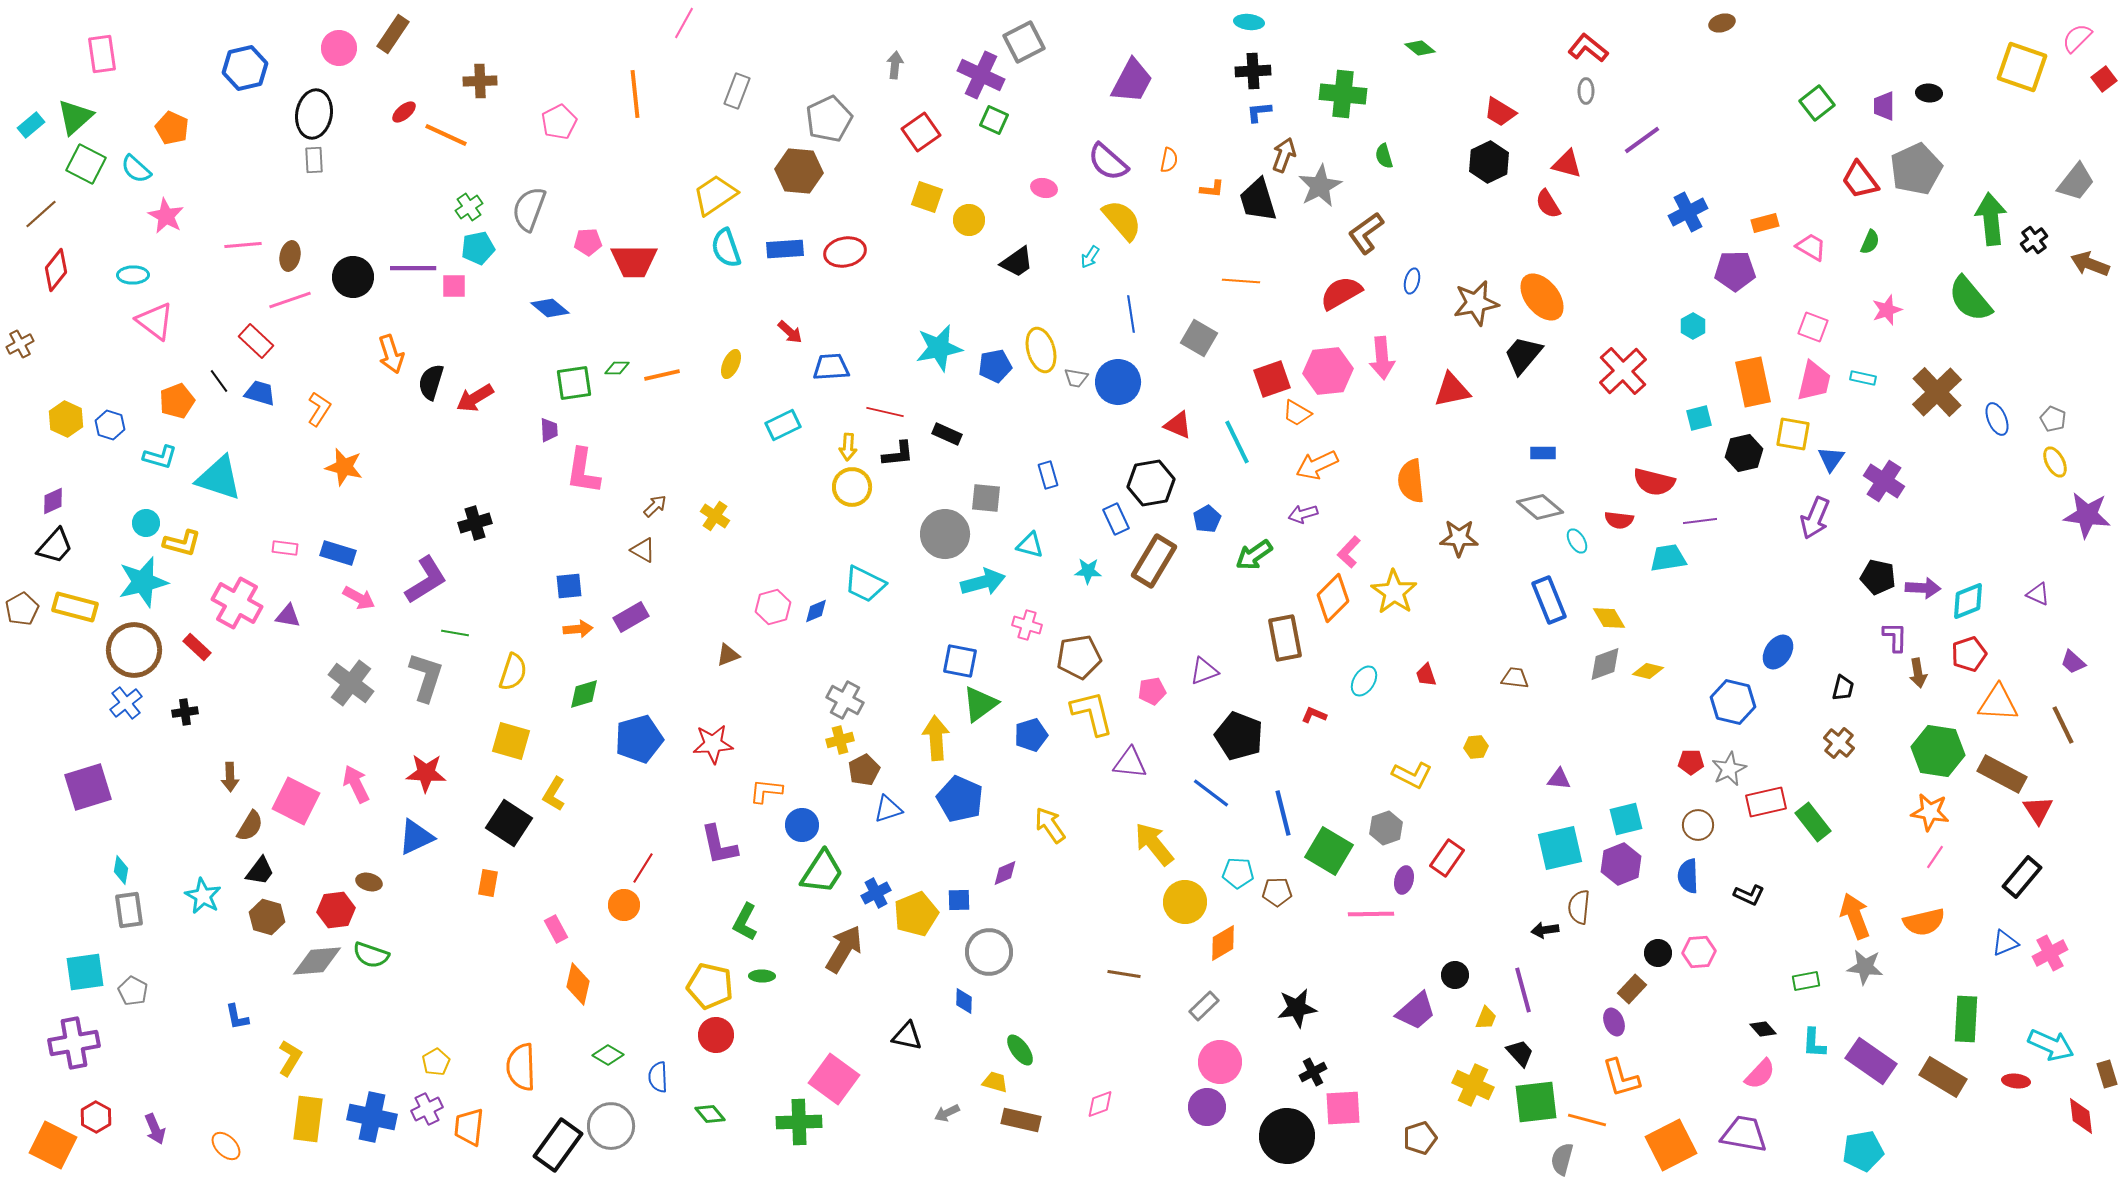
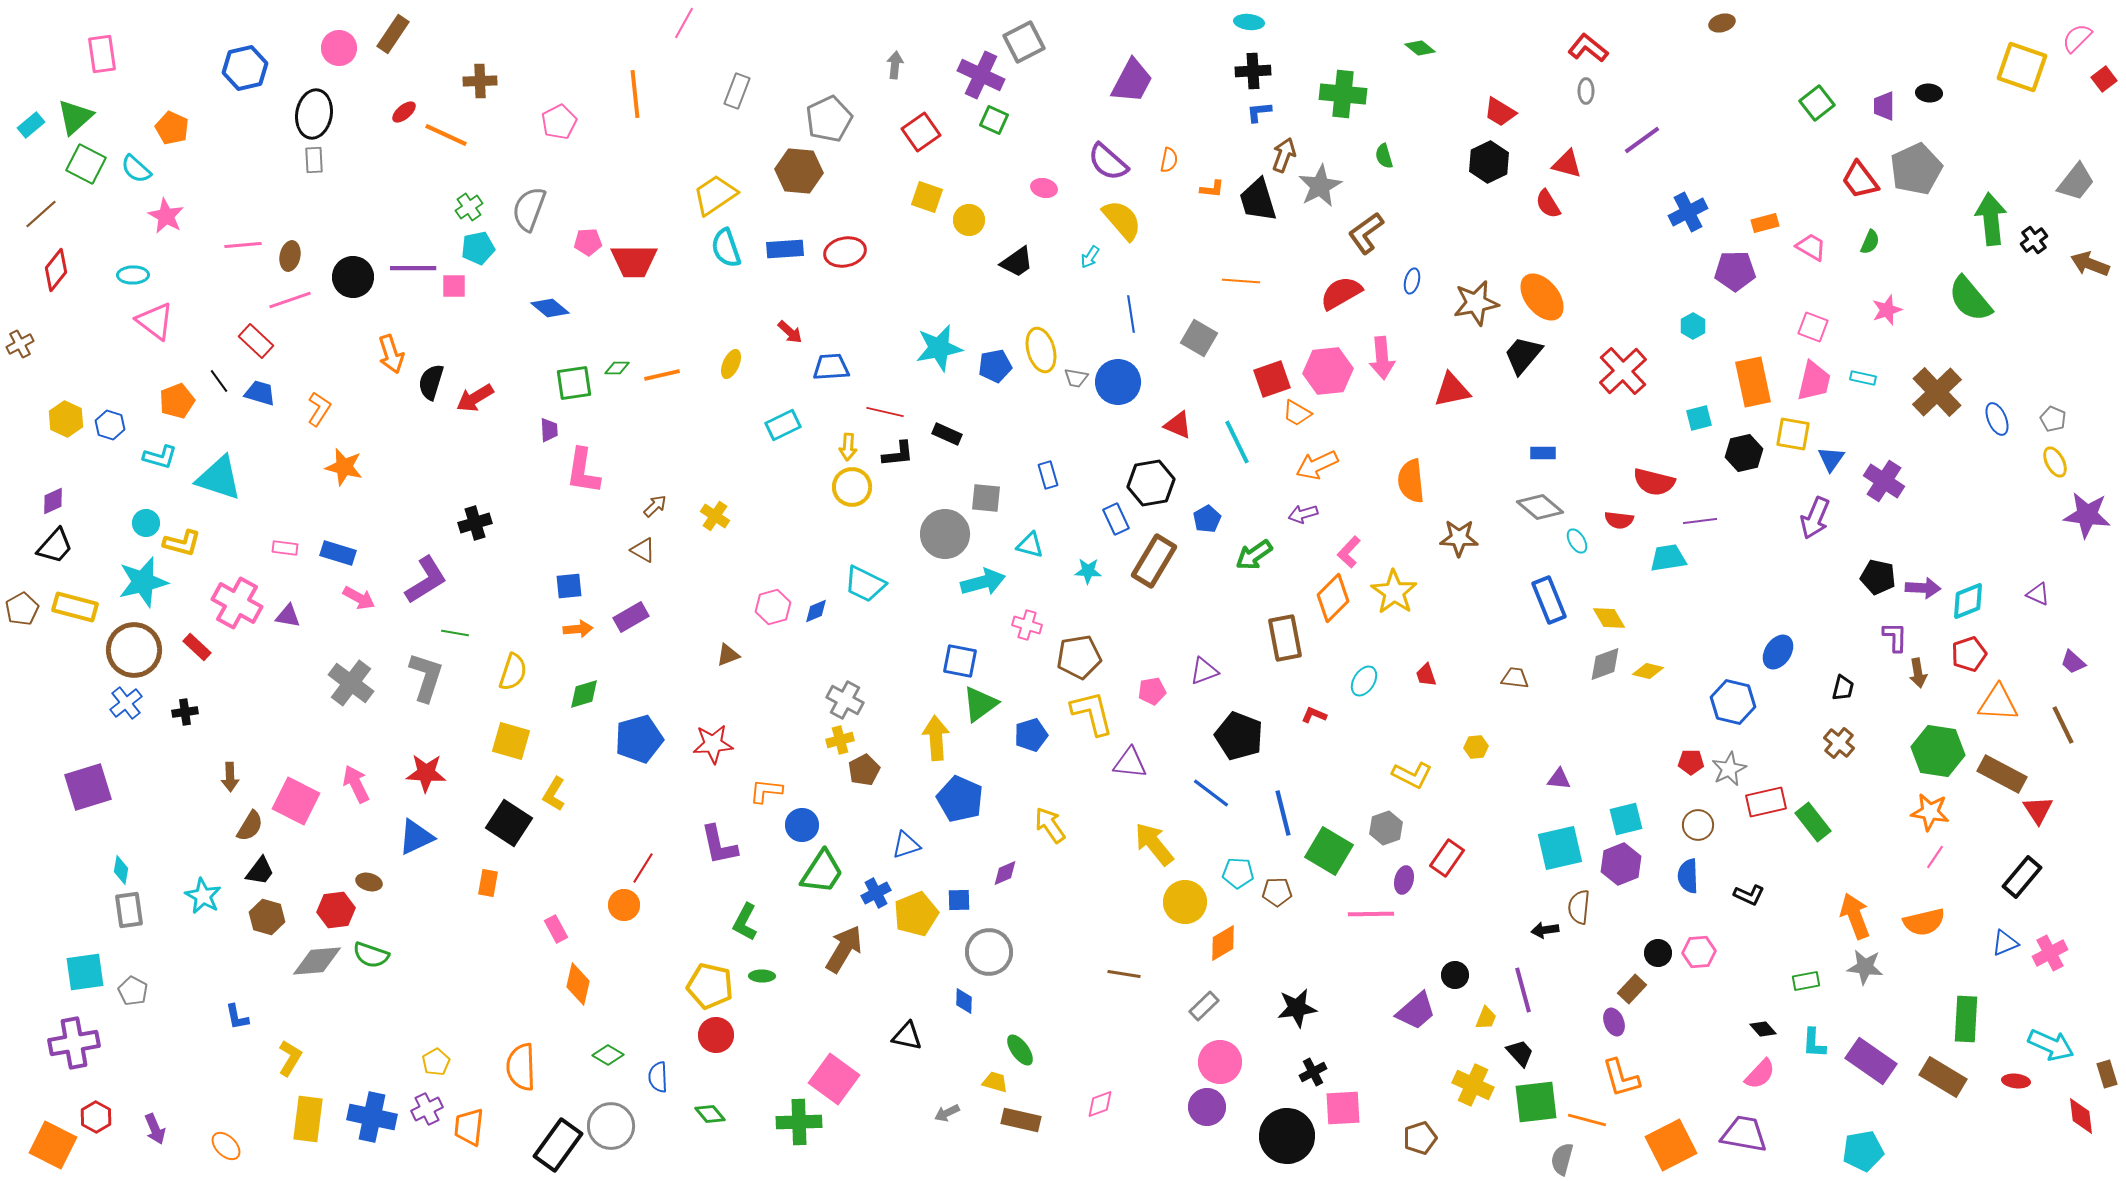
blue triangle at (888, 809): moved 18 px right, 36 px down
